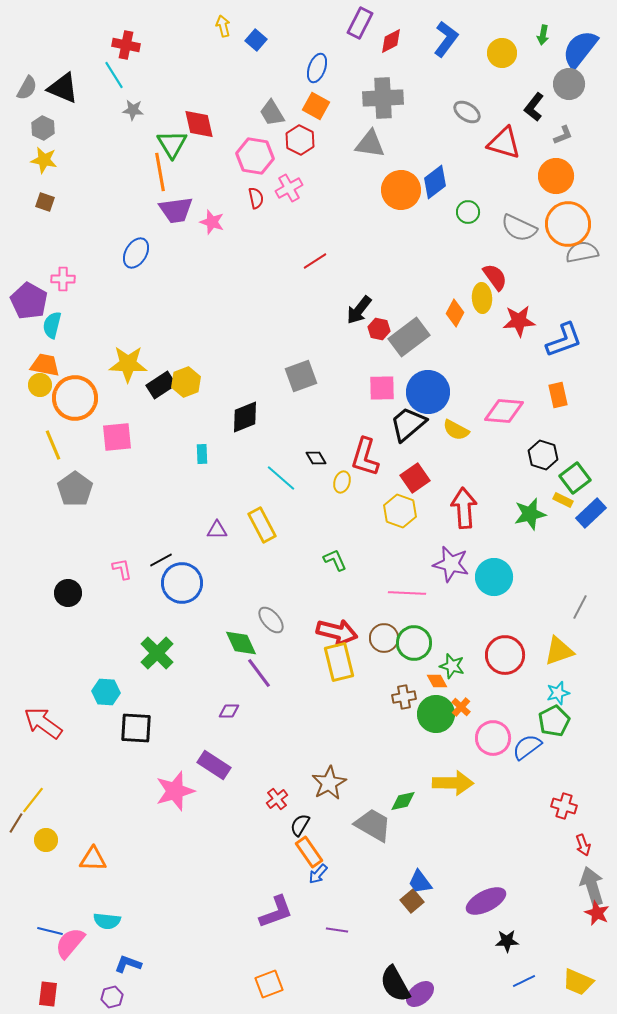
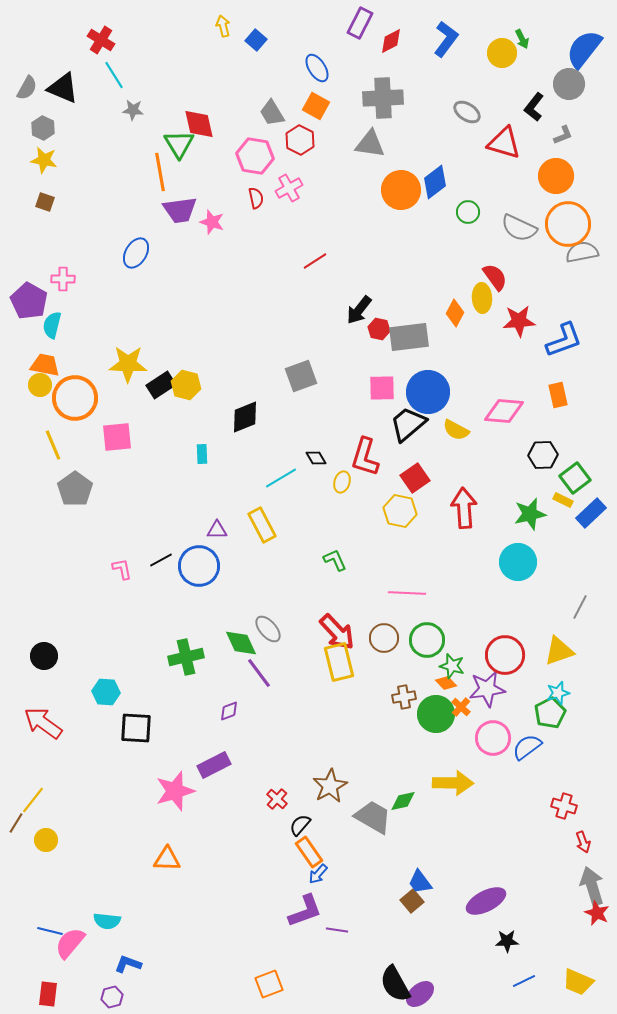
green arrow at (543, 35): moved 21 px left, 4 px down; rotated 36 degrees counterclockwise
red cross at (126, 45): moved 25 px left, 5 px up; rotated 20 degrees clockwise
blue semicircle at (580, 49): moved 4 px right
blue ellipse at (317, 68): rotated 52 degrees counterclockwise
green triangle at (172, 144): moved 7 px right
purple trapezoid at (176, 210): moved 4 px right
gray rectangle at (409, 337): rotated 30 degrees clockwise
yellow hexagon at (186, 382): moved 3 px down; rotated 24 degrees counterclockwise
black hexagon at (543, 455): rotated 20 degrees counterclockwise
cyan line at (281, 478): rotated 72 degrees counterclockwise
yellow hexagon at (400, 511): rotated 8 degrees counterclockwise
purple star at (451, 564): moved 36 px right, 125 px down; rotated 21 degrees counterclockwise
cyan circle at (494, 577): moved 24 px right, 15 px up
blue circle at (182, 583): moved 17 px right, 17 px up
black circle at (68, 593): moved 24 px left, 63 px down
gray ellipse at (271, 620): moved 3 px left, 9 px down
red arrow at (337, 632): rotated 33 degrees clockwise
green circle at (414, 643): moved 13 px right, 3 px up
green cross at (157, 653): moved 29 px right, 4 px down; rotated 32 degrees clockwise
orange diamond at (437, 681): moved 9 px right, 2 px down; rotated 15 degrees counterclockwise
purple diamond at (229, 711): rotated 20 degrees counterclockwise
green pentagon at (554, 721): moved 4 px left, 8 px up
purple rectangle at (214, 765): rotated 60 degrees counterclockwise
brown star at (329, 783): moved 1 px right, 3 px down
red cross at (277, 799): rotated 10 degrees counterclockwise
black semicircle at (300, 825): rotated 10 degrees clockwise
gray trapezoid at (373, 825): moved 8 px up
red arrow at (583, 845): moved 3 px up
orange triangle at (93, 859): moved 74 px right
purple L-shape at (276, 912): moved 29 px right, 1 px up
